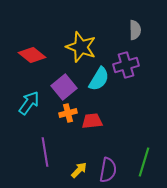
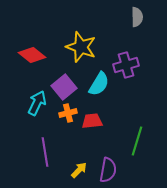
gray semicircle: moved 2 px right, 13 px up
cyan semicircle: moved 5 px down
cyan arrow: moved 8 px right; rotated 10 degrees counterclockwise
green line: moved 7 px left, 21 px up
